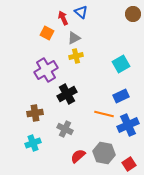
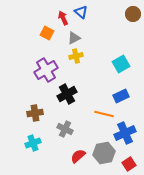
blue cross: moved 3 px left, 8 px down
gray hexagon: rotated 20 degrees counterclockwise
